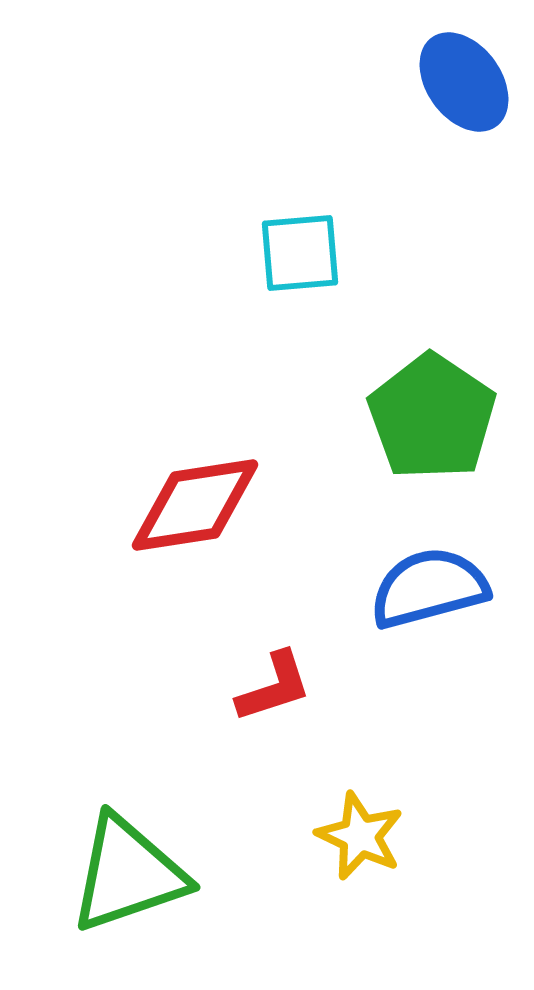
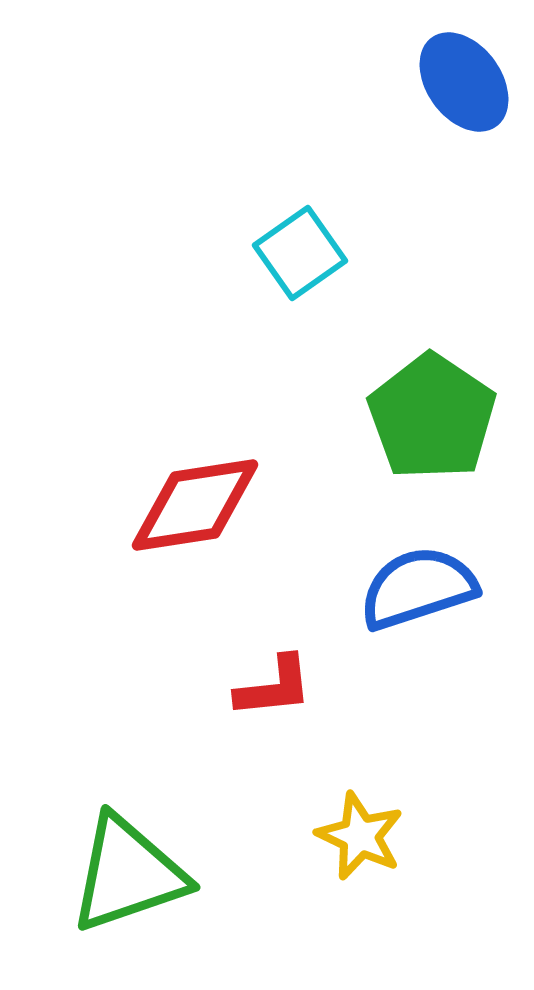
cyan square: rotated 30 degrees counterclockwise
blue semicircle: moved 11 px left; rotated 3 degrees counterclockwise
red L-shape: rotated 12 degrees clockwise
